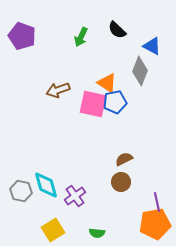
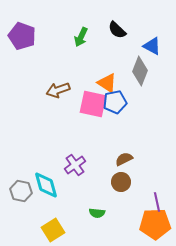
purple cross: moved 31 px up
orange pentagon: rotated 8 degrees clockwise
green semicircle: moved 20 px up
